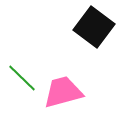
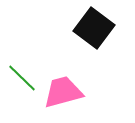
black square: moved 1 px down
